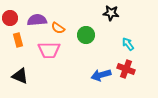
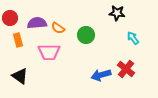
black star: moved 6 px right
purple semicircle: moved 3 px down
cyan arrow: moved 5 px right, 6 px up
pink trapezoid: moved 2 px down
red cross: rotated 18 degrees clockwise
black triangle: rotated 12 degrees clockwise
